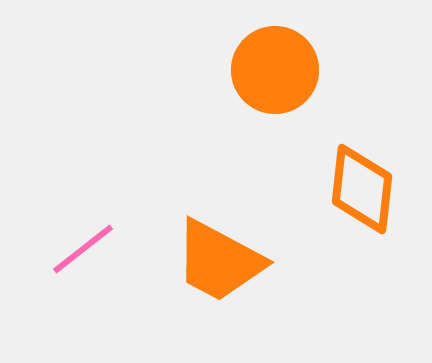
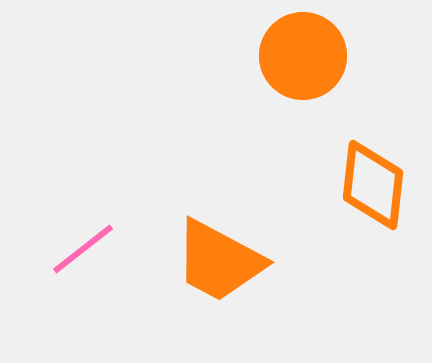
orange circle: moved 28 px right, 14 px up
orange diamond: moved 11 px right, 4 px up
